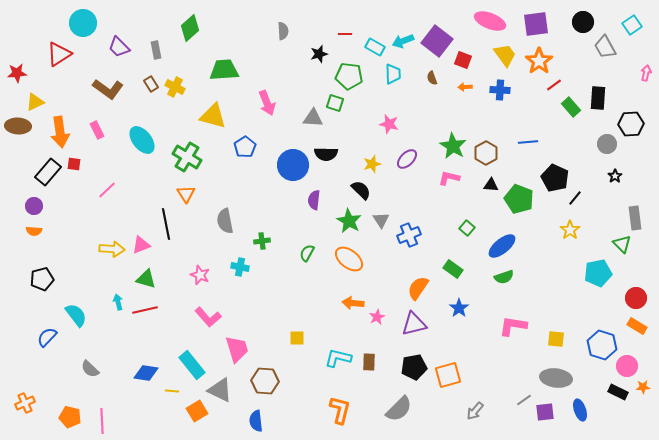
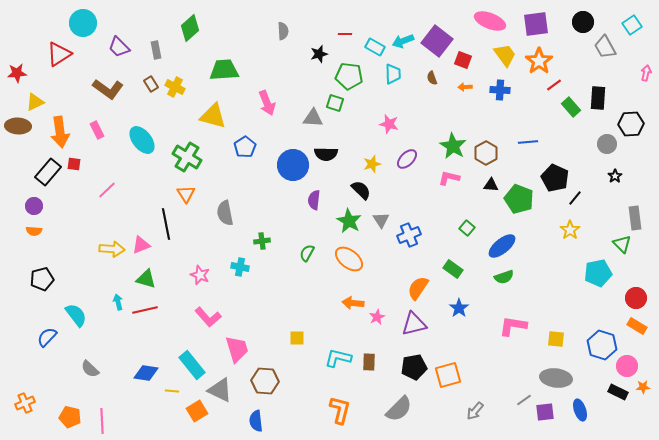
gray semicircle at (225, 221): moved 8 px up
